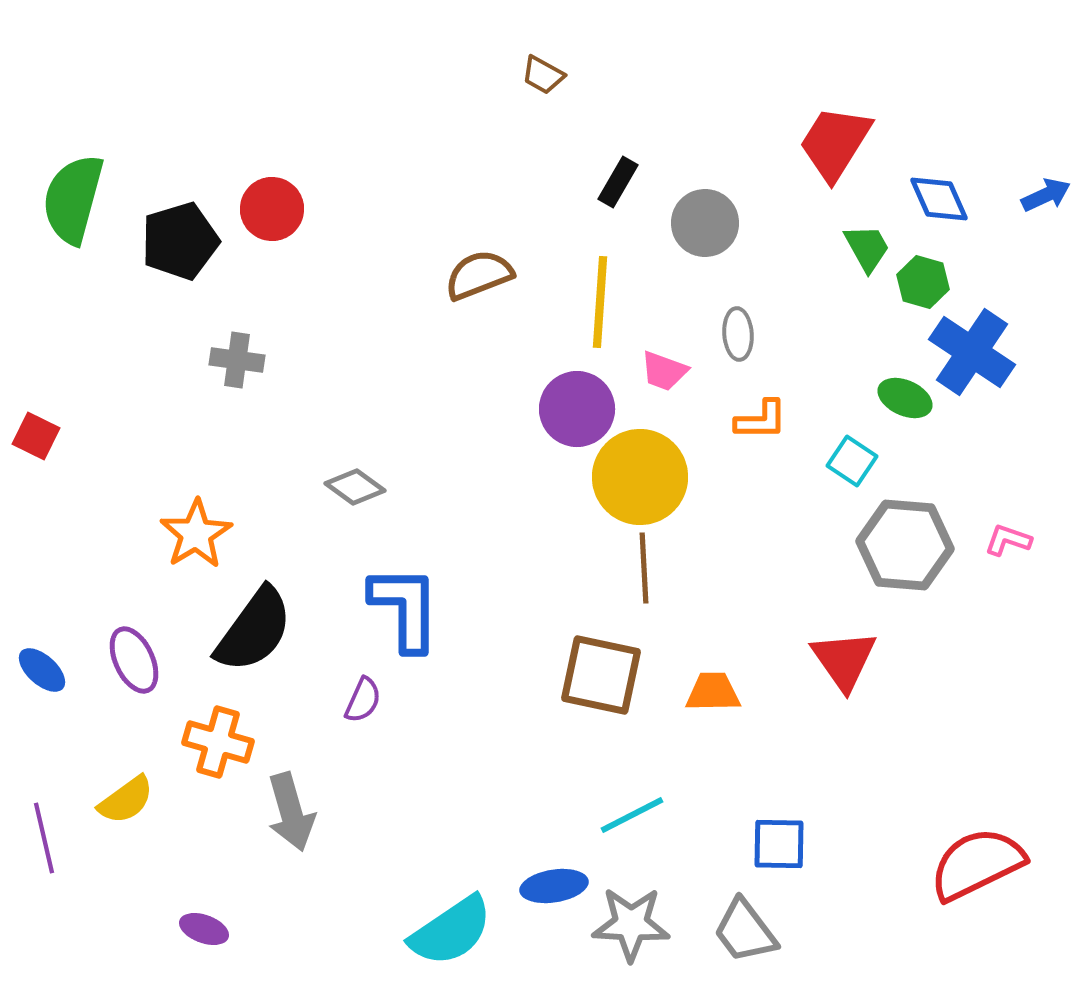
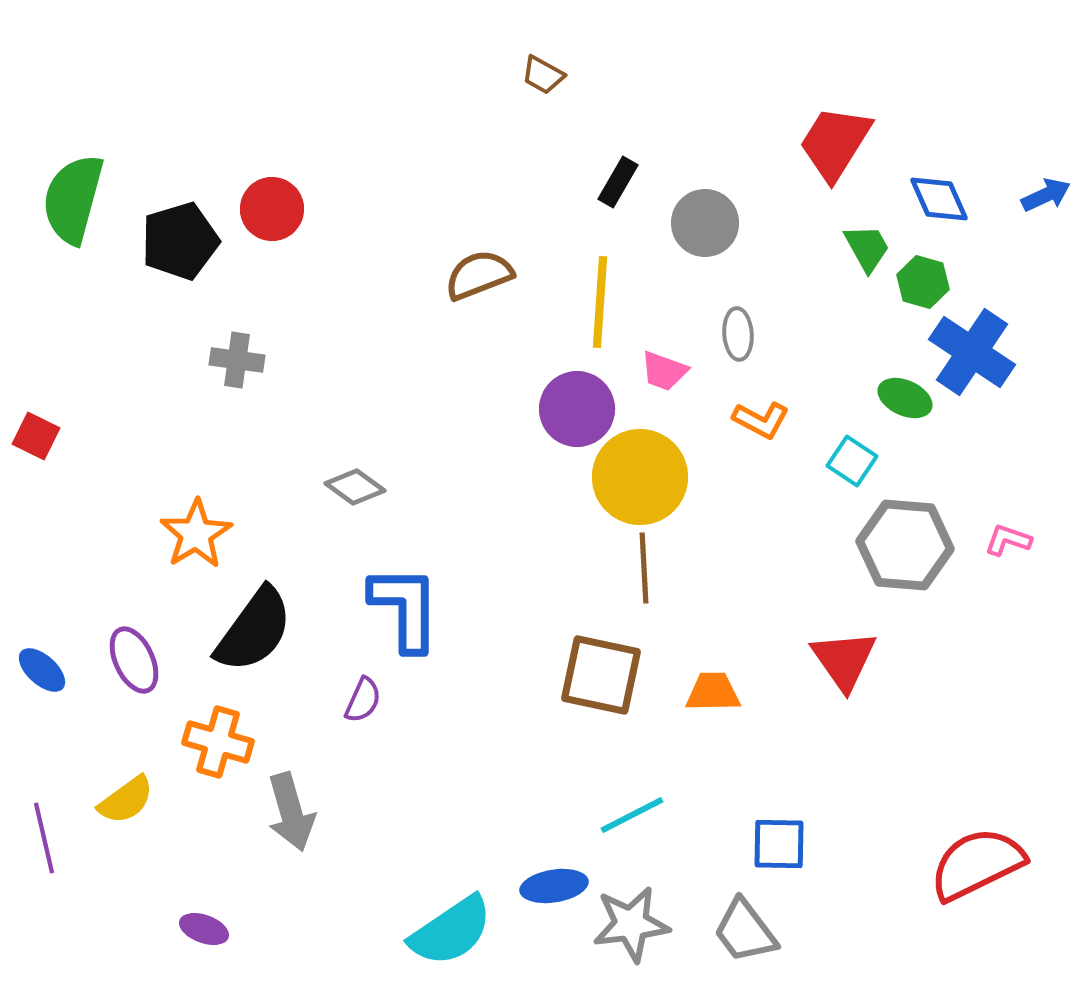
orange L-shape at (761, 420): rotated 28 degrees clockwise
gray star at (631, 924): rotated 10 degrees counterclockwise
